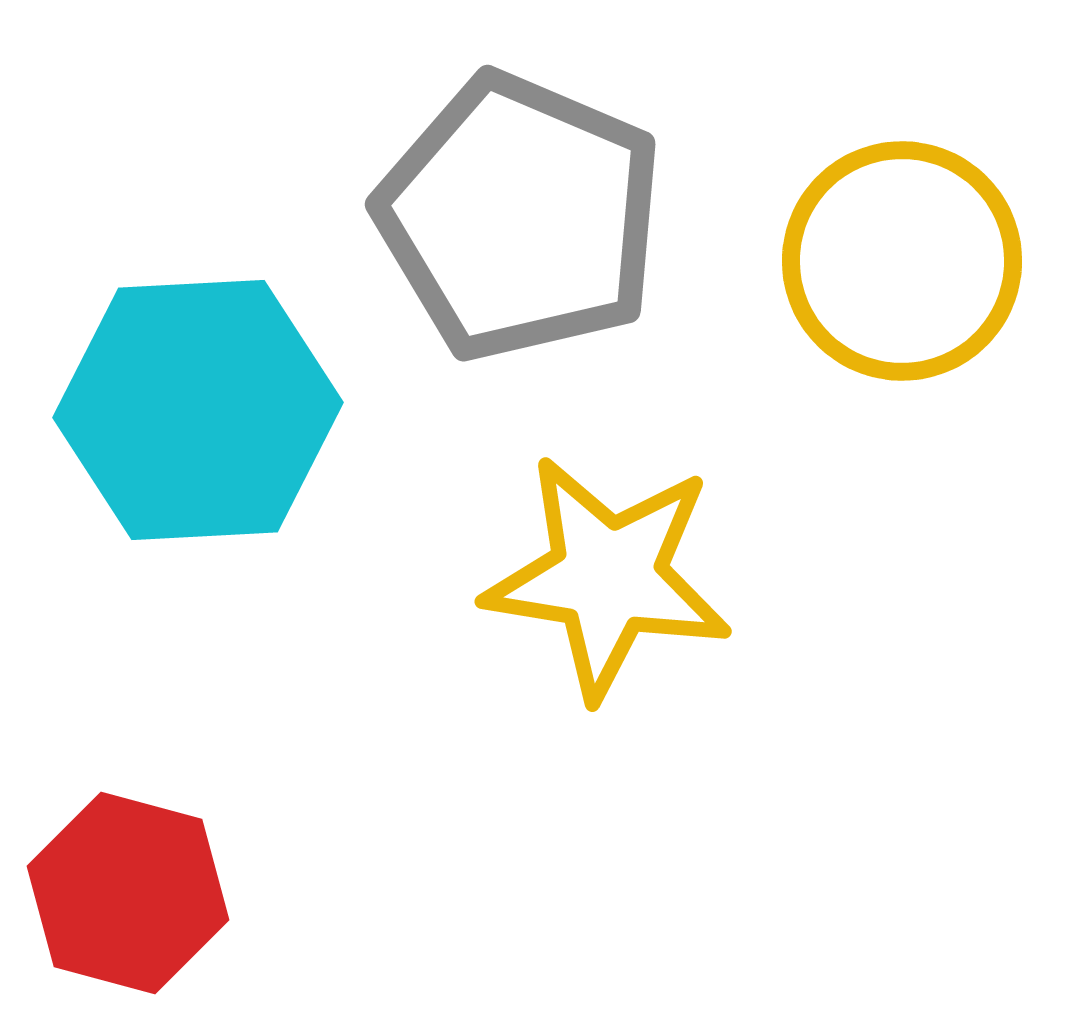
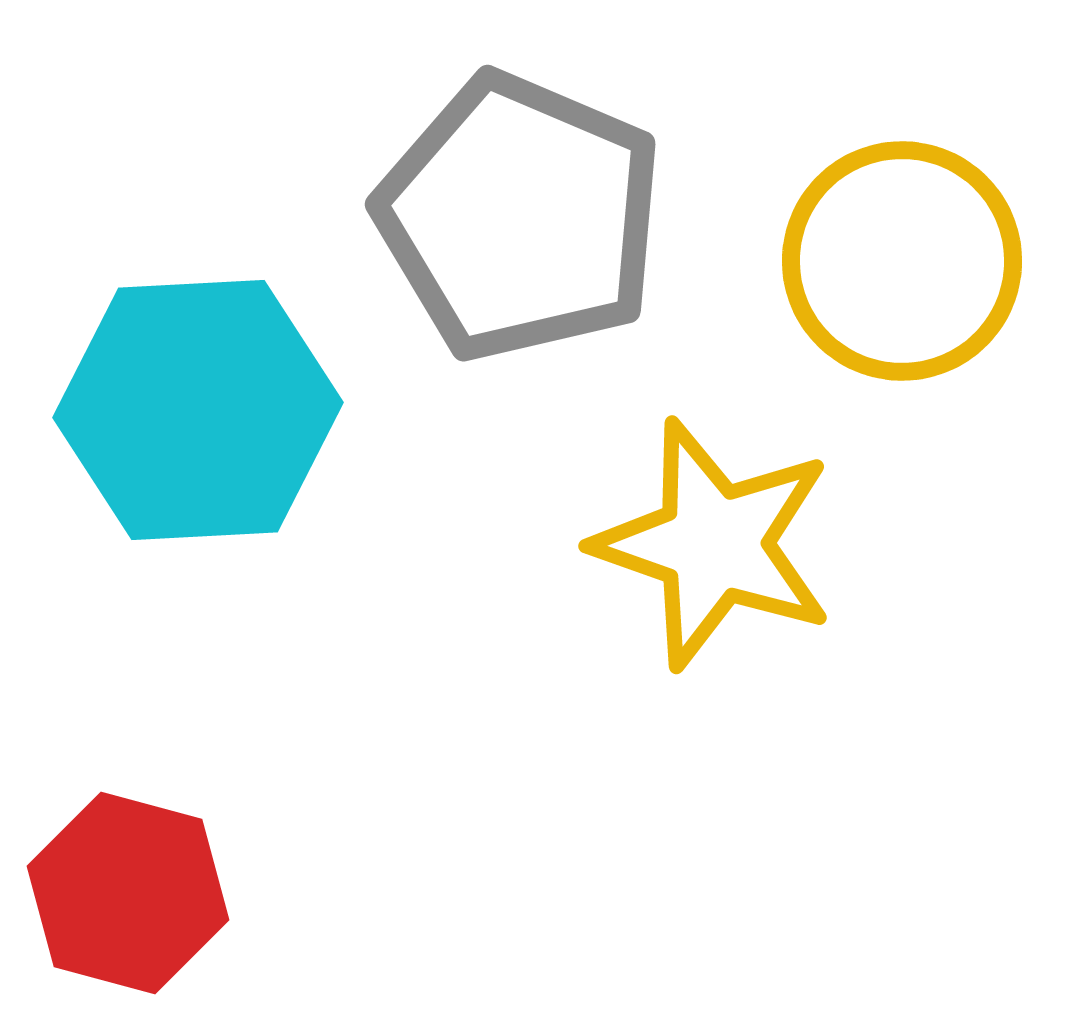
yellow star: moved 106 px right, 33 px up; rotated 10 degrees clockwise
